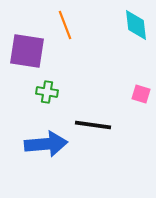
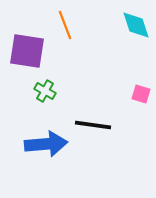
cyan diamond: rotated 12 degrees counterclockwise
green cross: moved 2 px left, 1 px up; rotated 20 degrees clockwise
